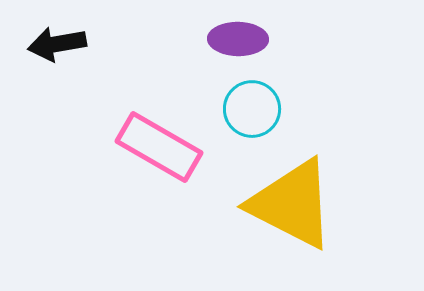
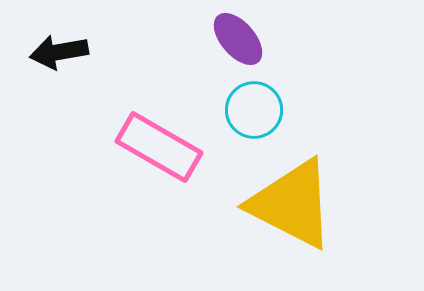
purple ellipse: rotated 48 degrees clockwise
black arrow: moved 2 px right, 8 px down
cyan circle: moved 2 px right, 1 px down
